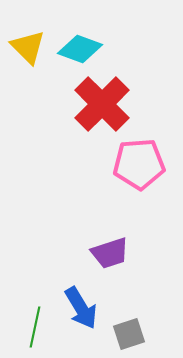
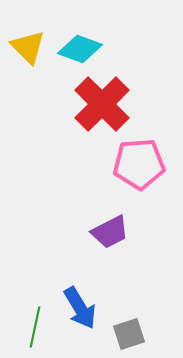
purple trapezoid: moved 21 px up; rotated 9 degrees counterclockwise
blue arrow: moved 1 px left
